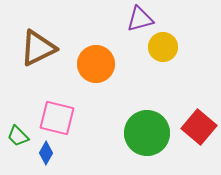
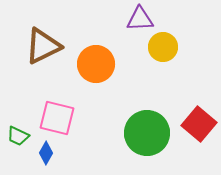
purple triangle: rotated 12 degrees clockwise
brown triangle: moved 5 px right, 2 px up
red square: moved 3 px up
green trapezoid: rotated 20 degrees counterclockwise
